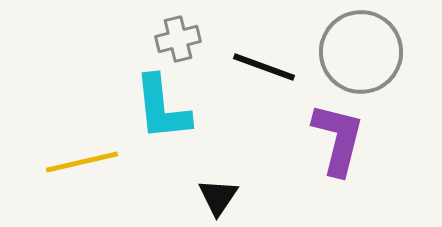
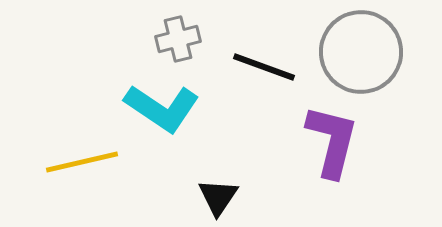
cyan L-shape: rotated 50 degrees counterclockwise
purple L-shape: moved 6 px left, 2 px down
